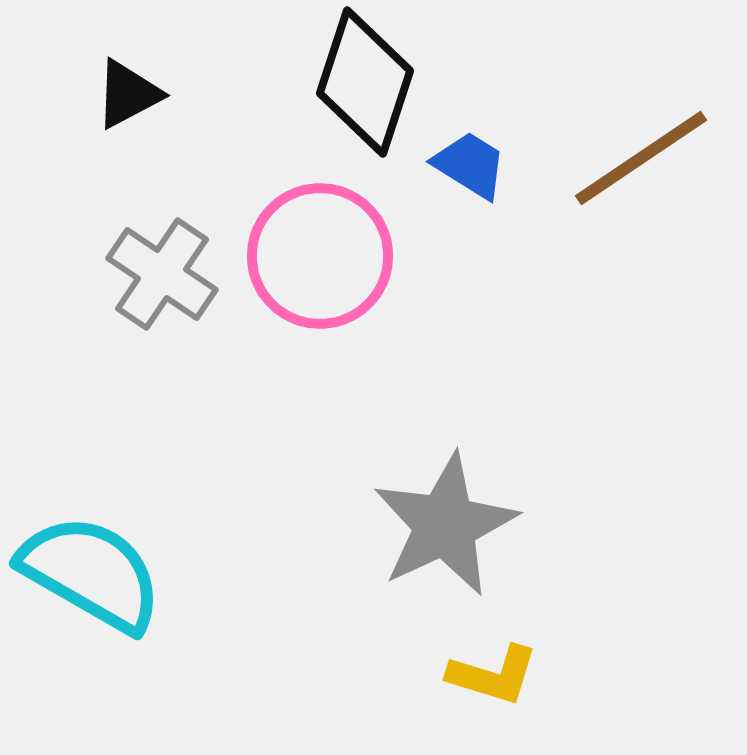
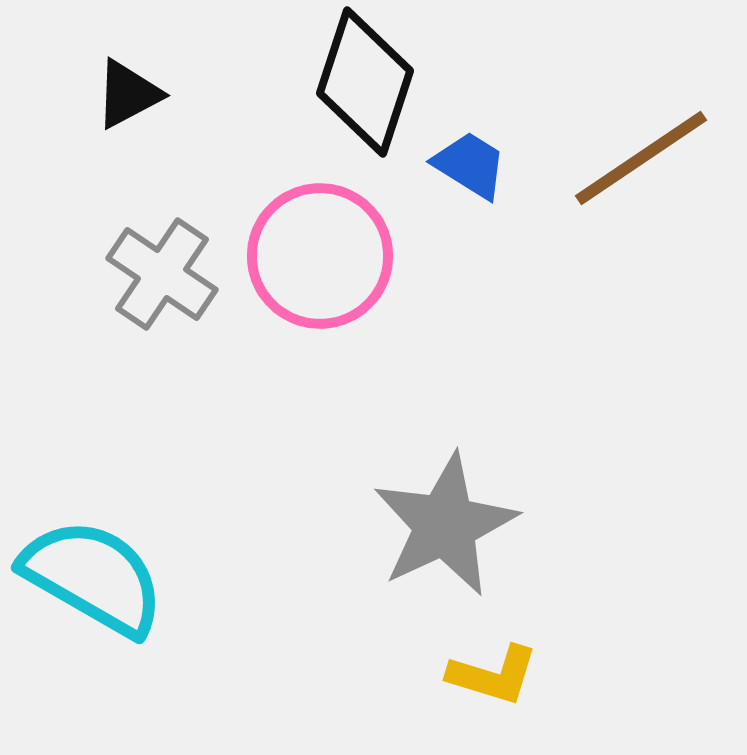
cyan semicircle: moved 2 px right, 4 px down
